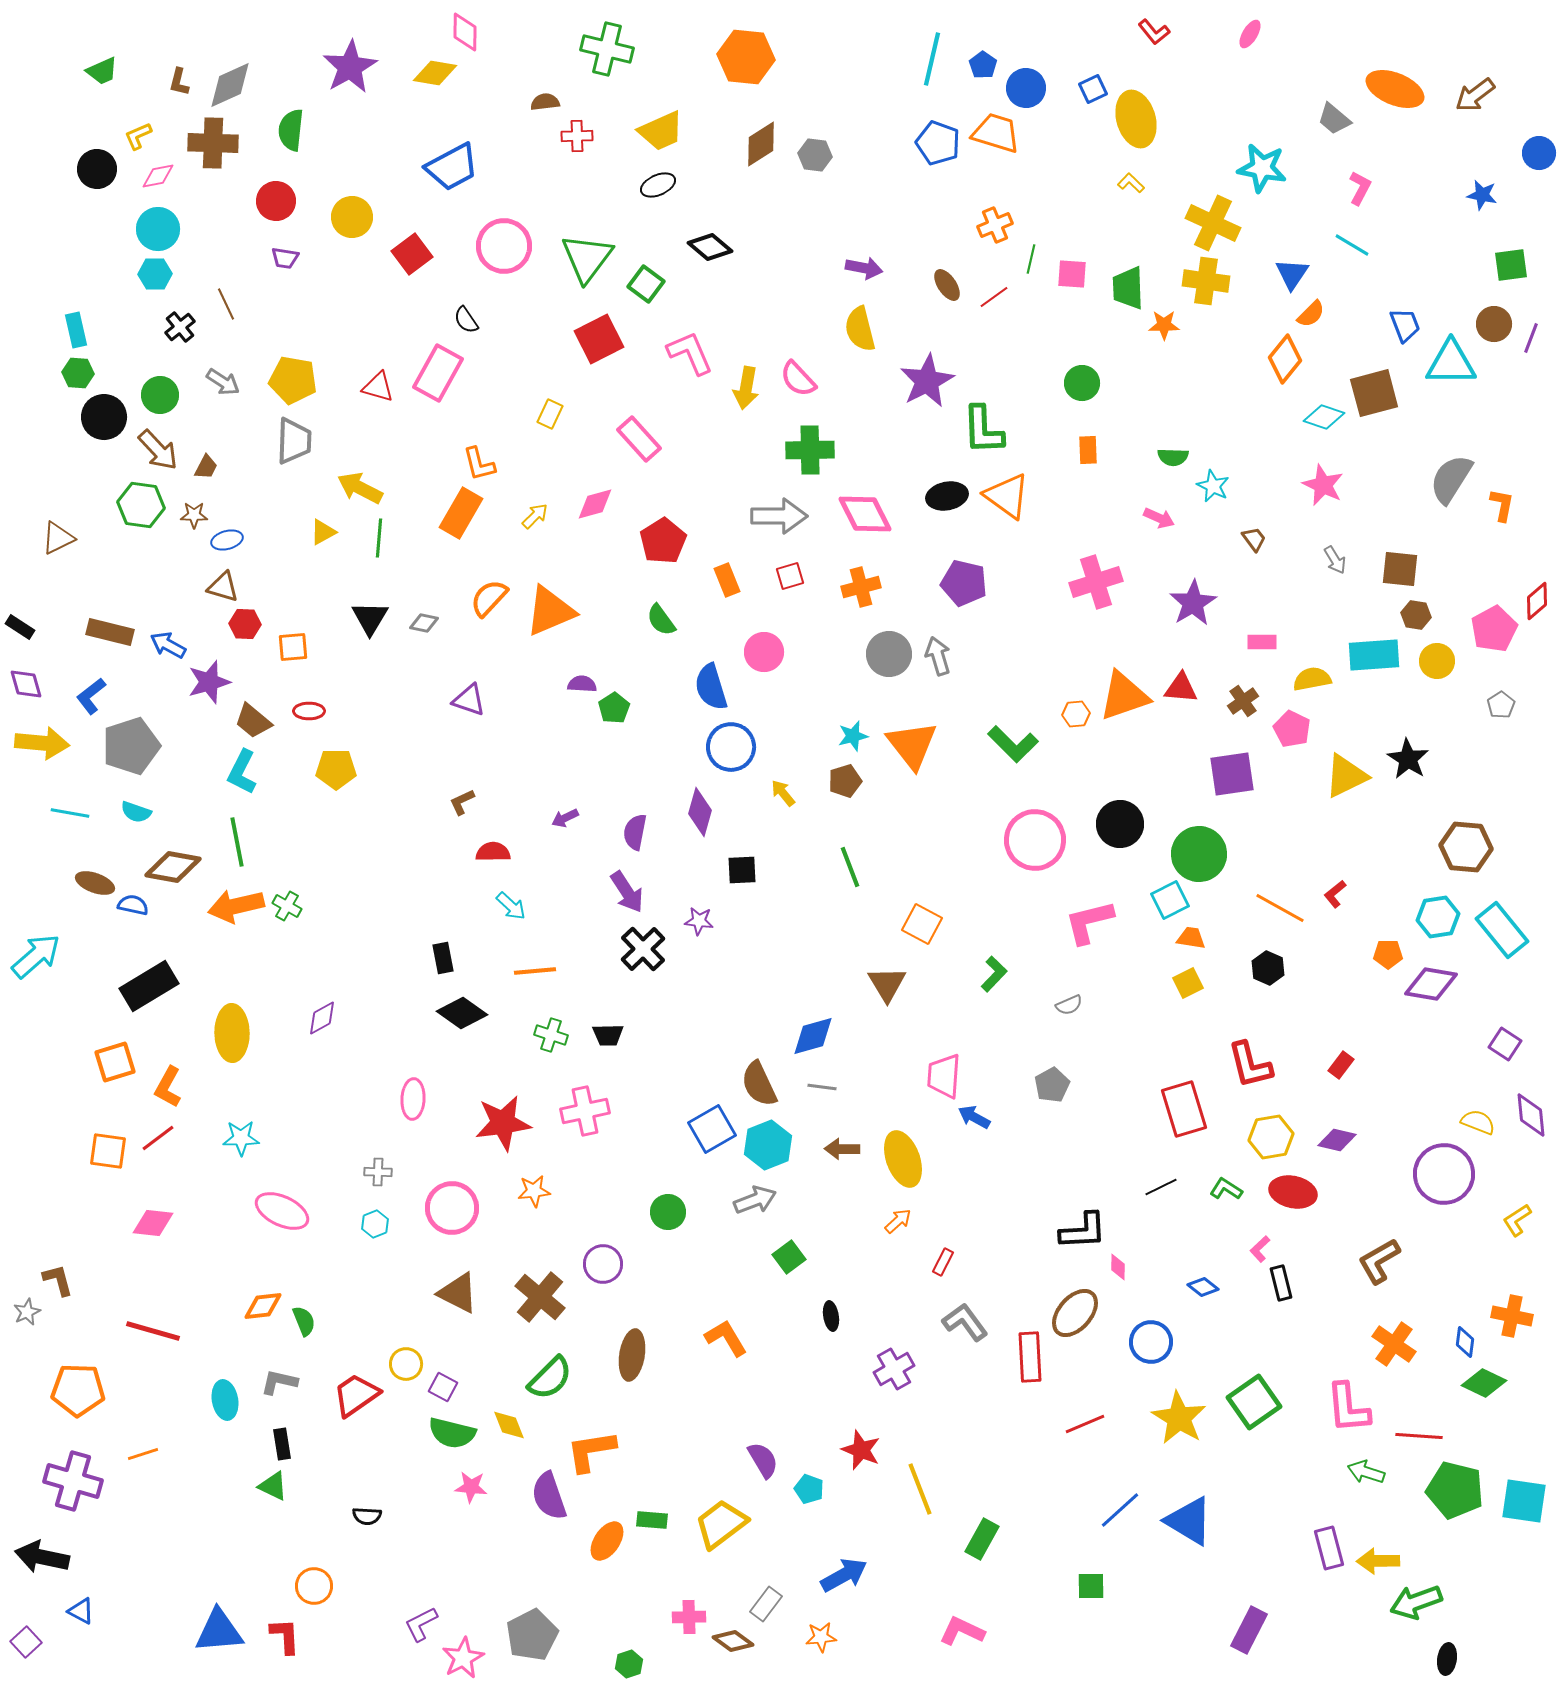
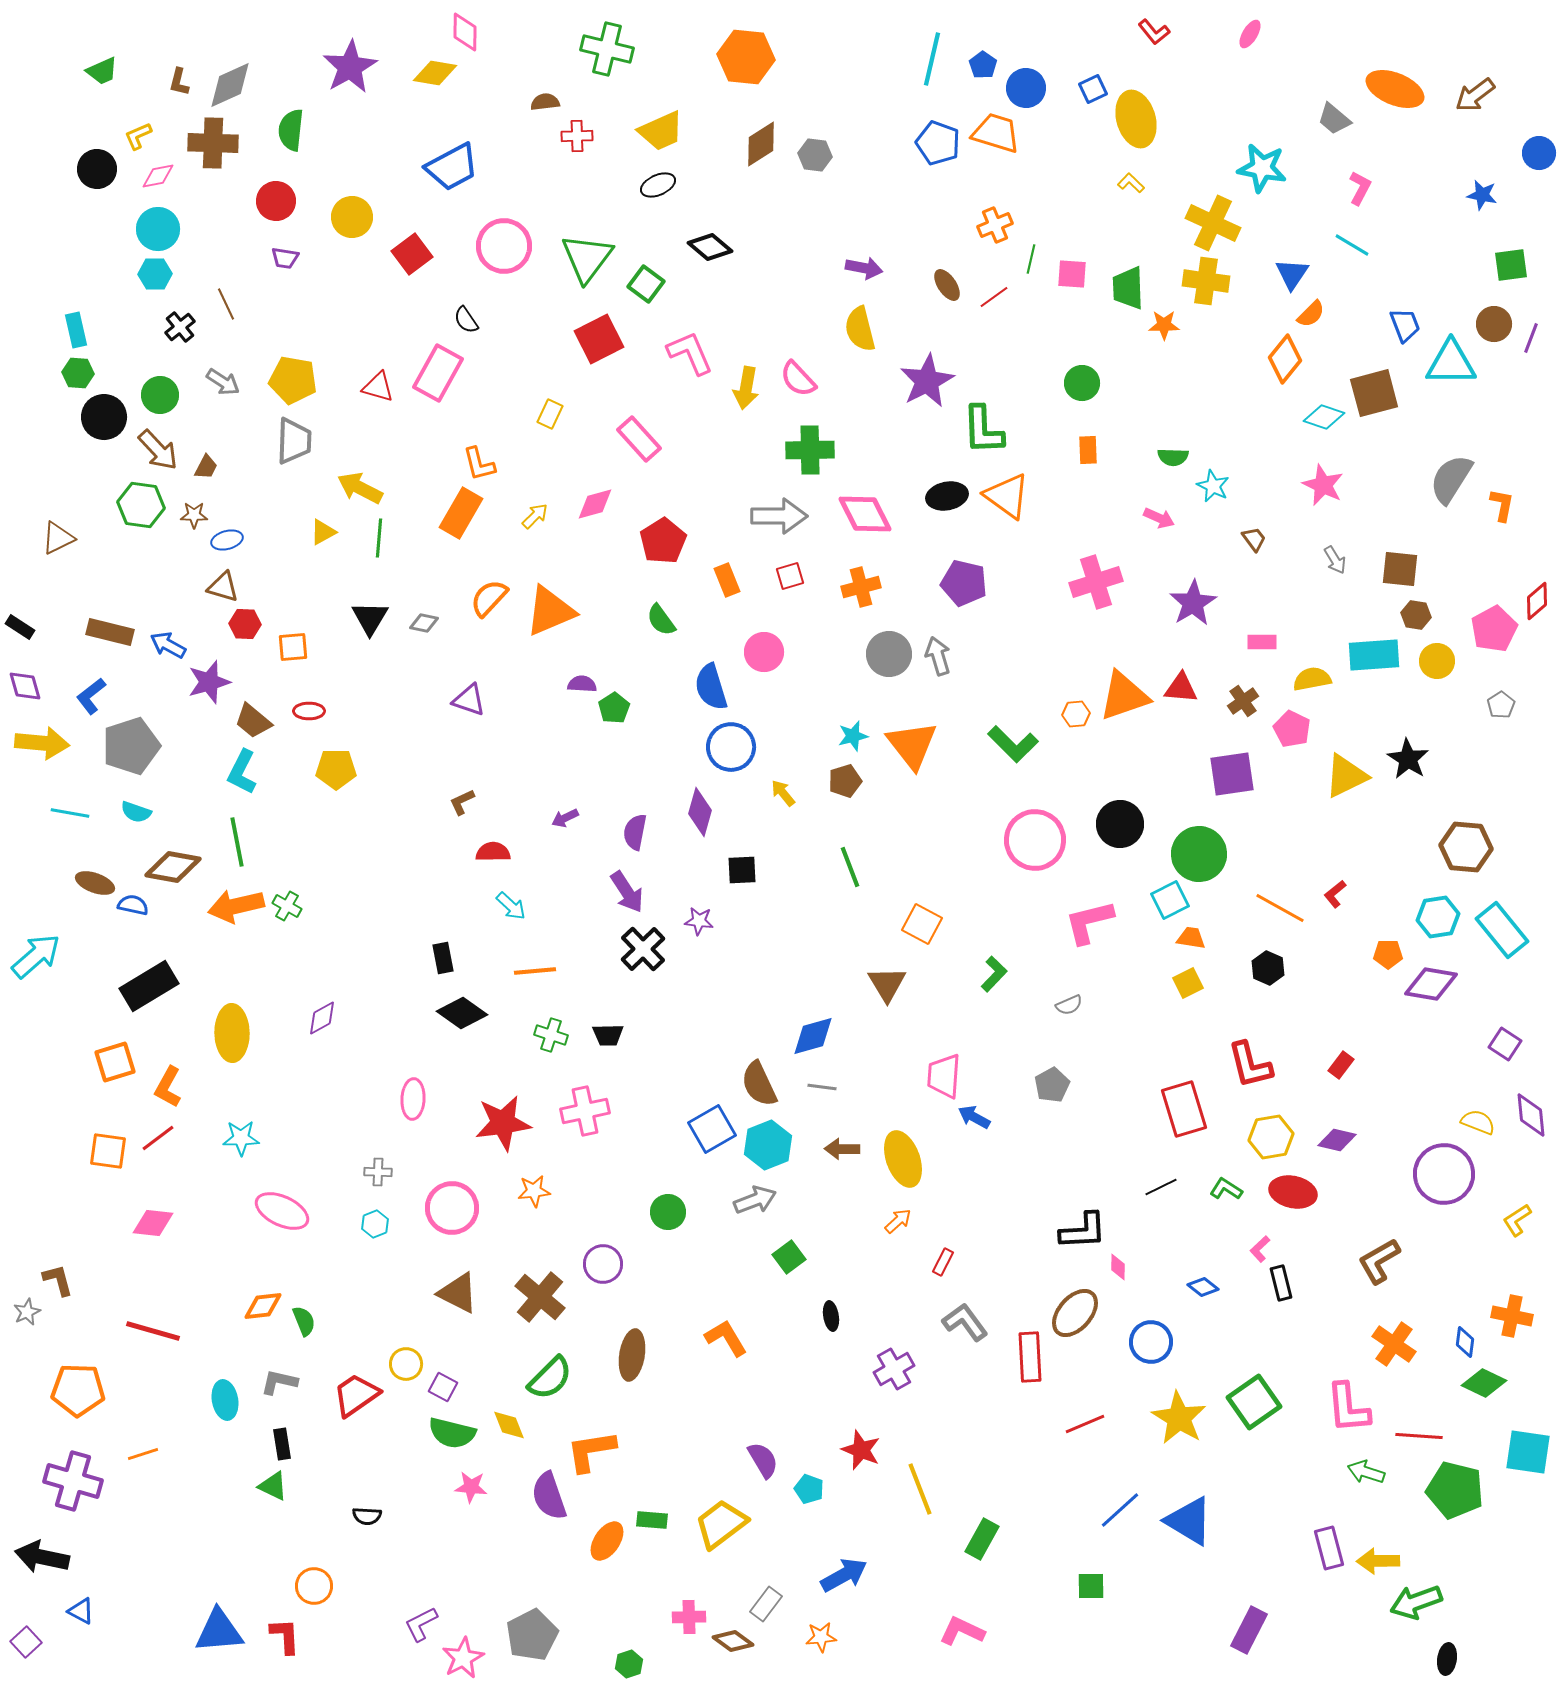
purple diamond at (26, 684): moved 1 px left, 2 px down
cyan square at (1524, 1501): moved 4 px right, 49 px up
